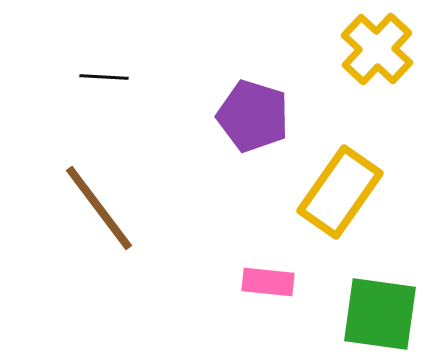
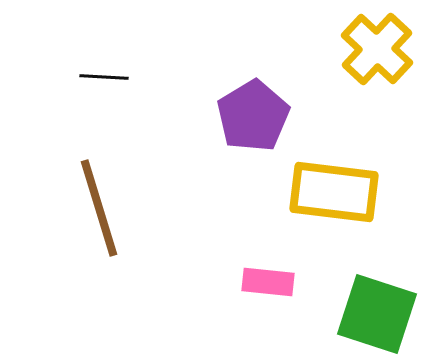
purple pentagon: rotated 24 degrees clockwise
yellow rectangle: moved 6 px left; rotated 62 degrees clockwise
brown line: rotated 20 degrees clockwise
green square: moved 3 px left; rotated 10 degrees clockwise
